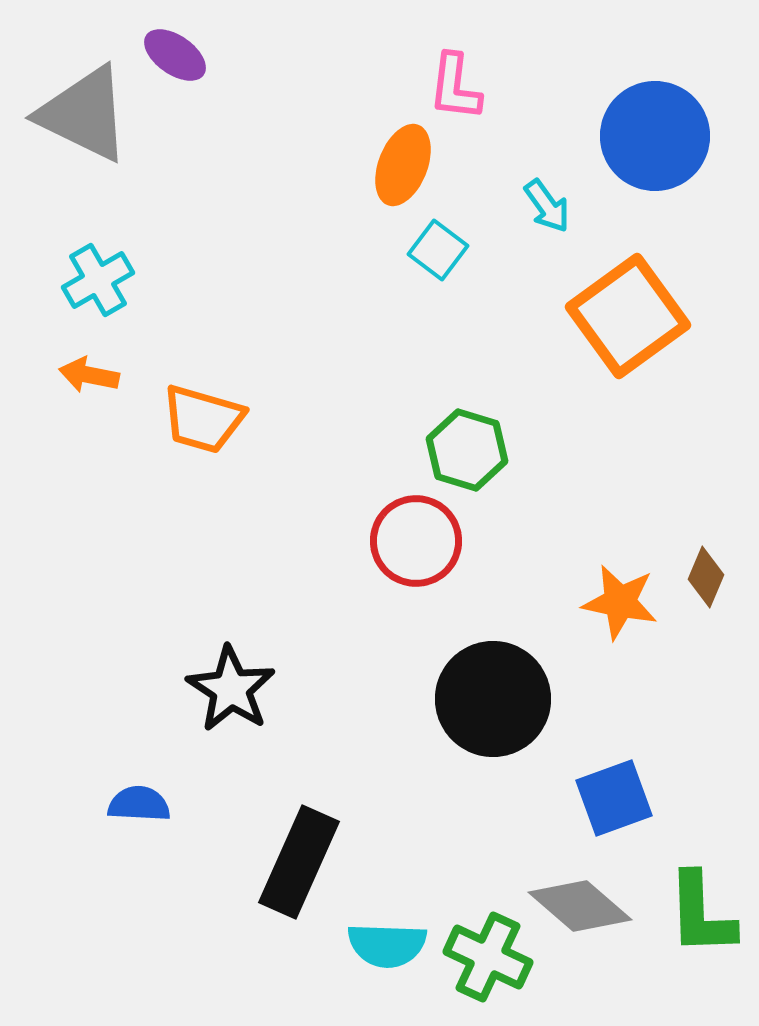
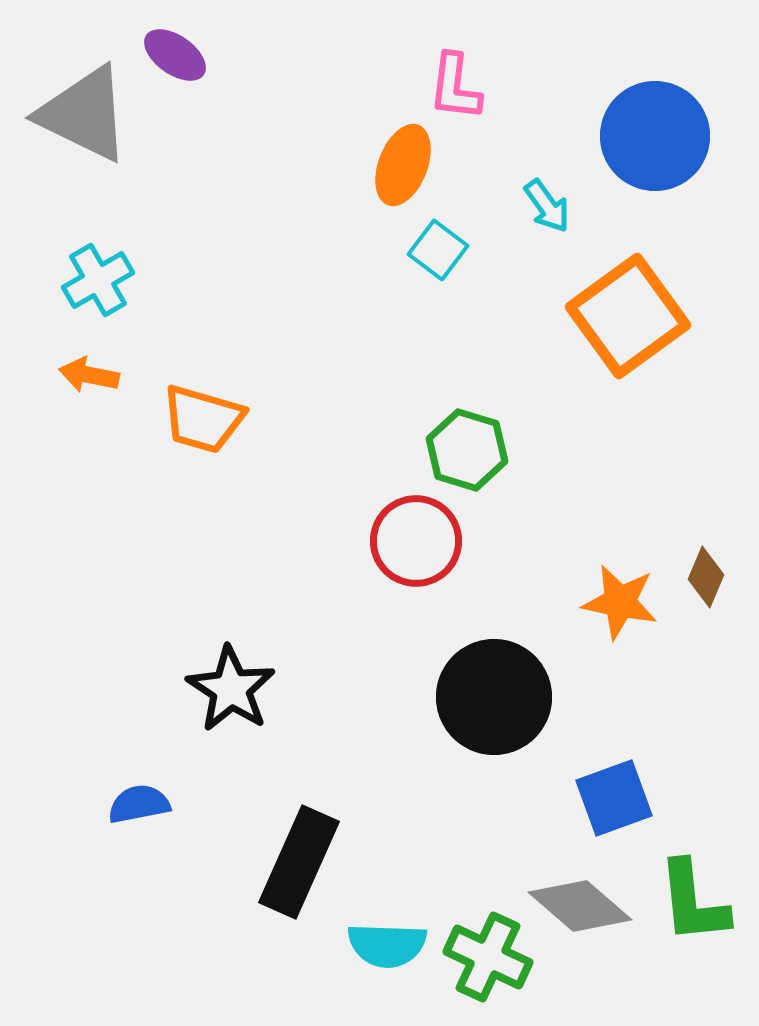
black circle: moved 1 px right, 2 px up
blue semicircle: rotated 14 degrees counterclockwise
green L-shape: moved 8 px left, 12 px up; rotated 4 degrees counterclockwise
